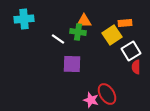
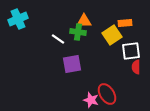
cyan cross: moved 6 px left; rotated 18 degrees counterclockwise
white square: rotated 24 degrees clockwise
purple square: rotated 12 degrees counterclockwise
